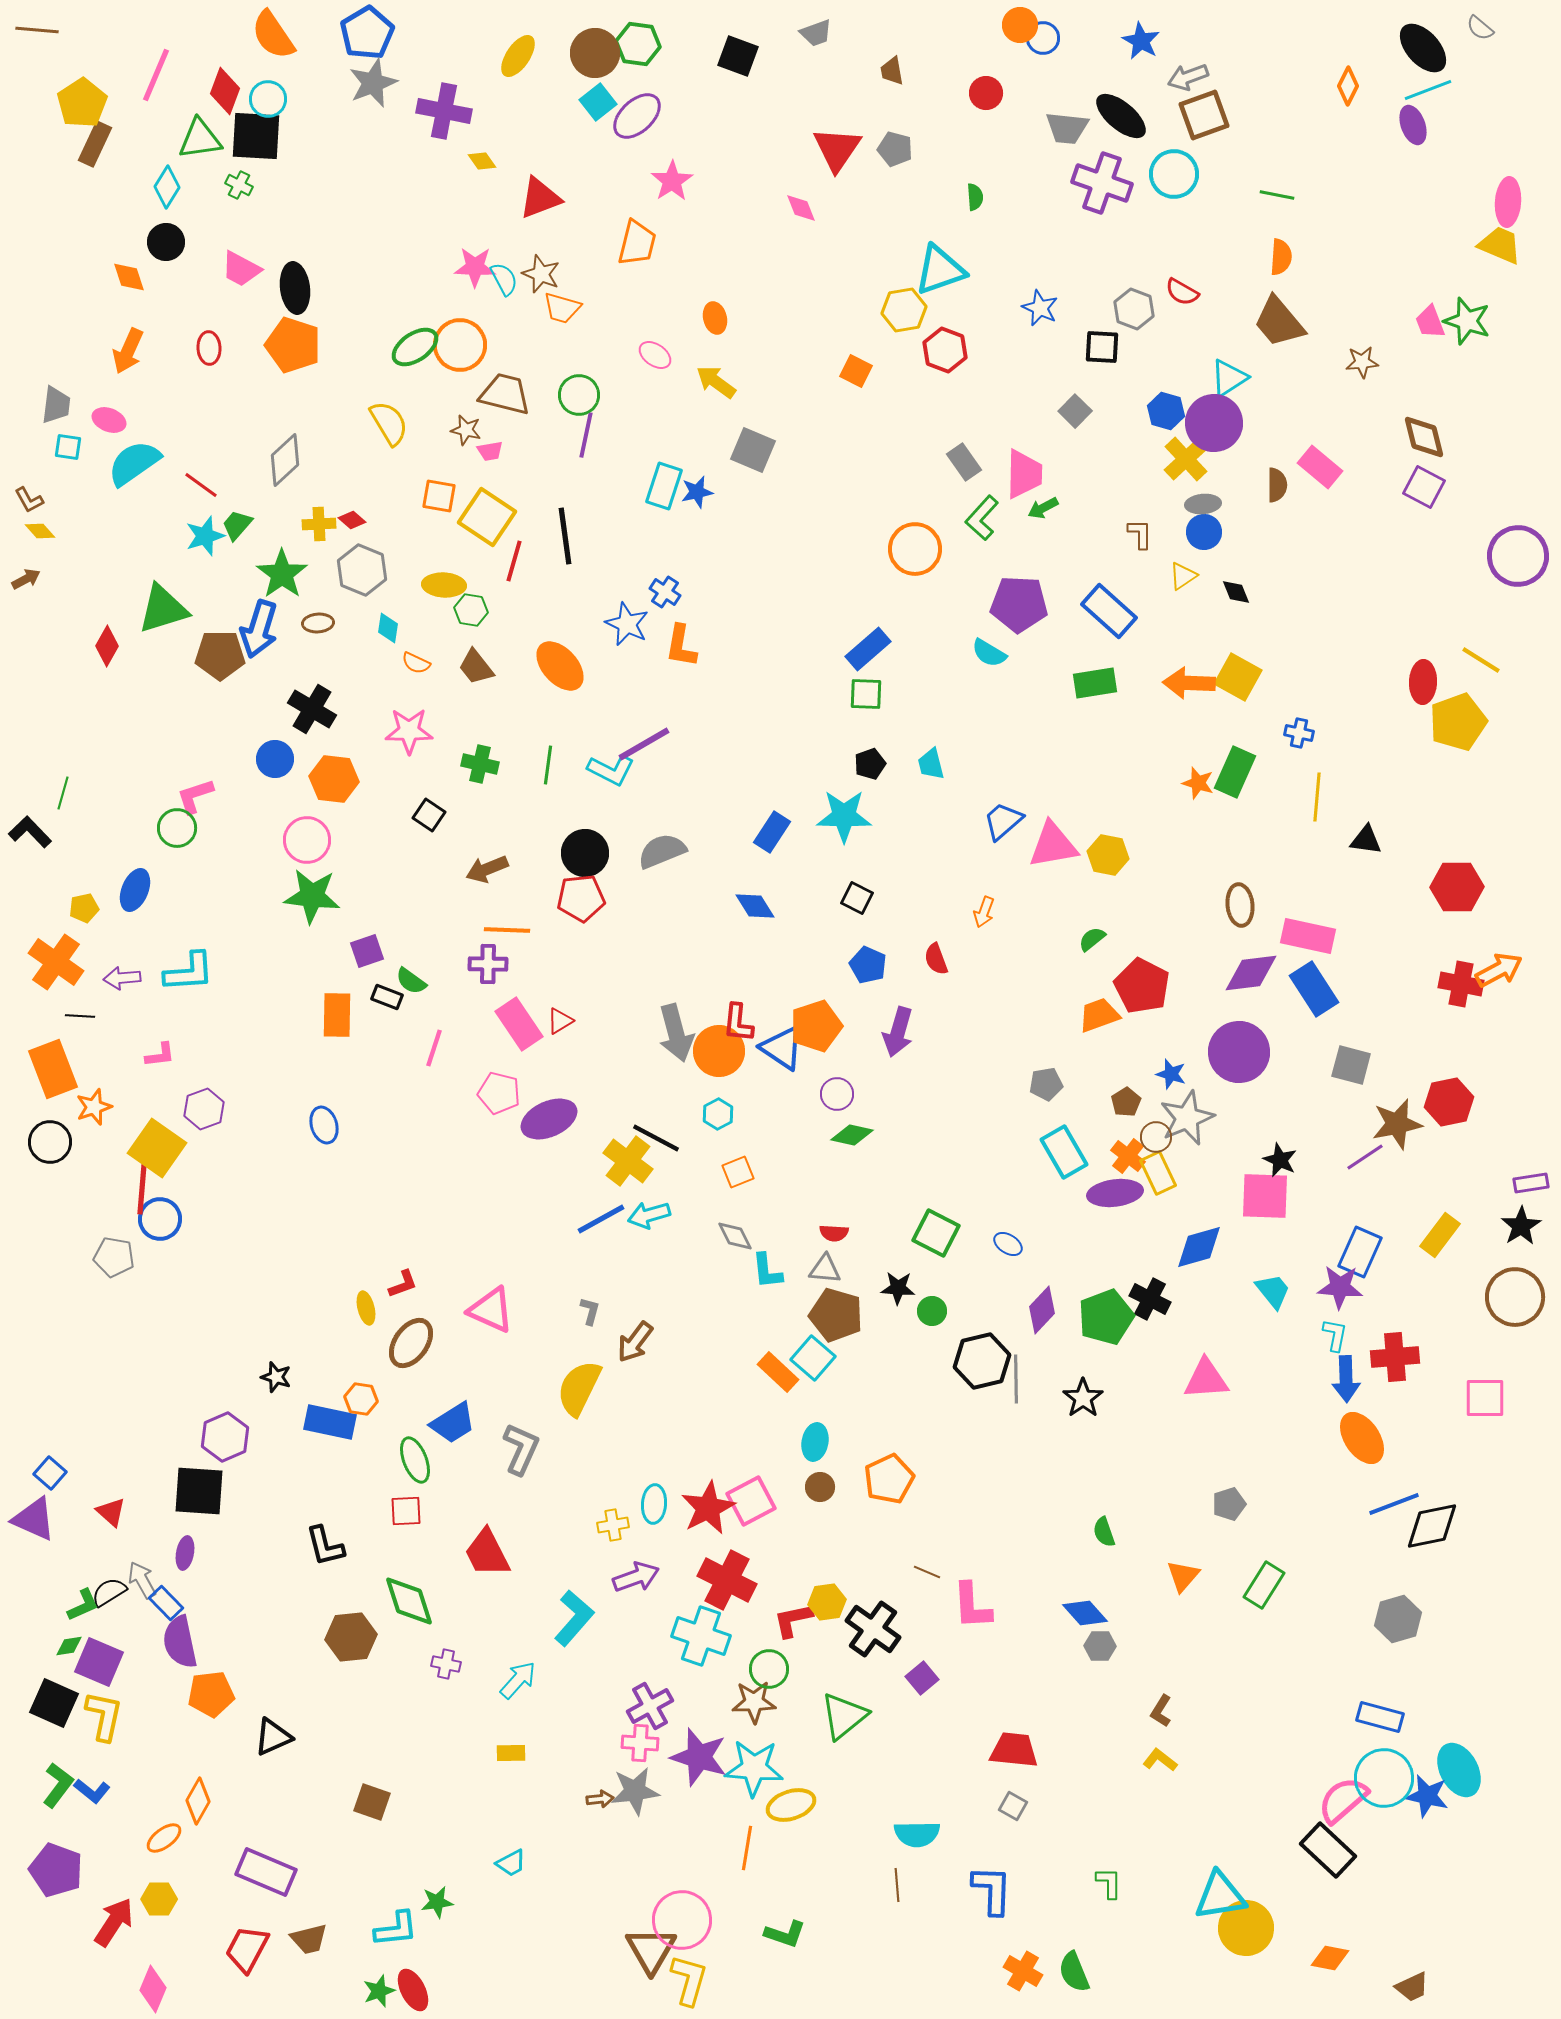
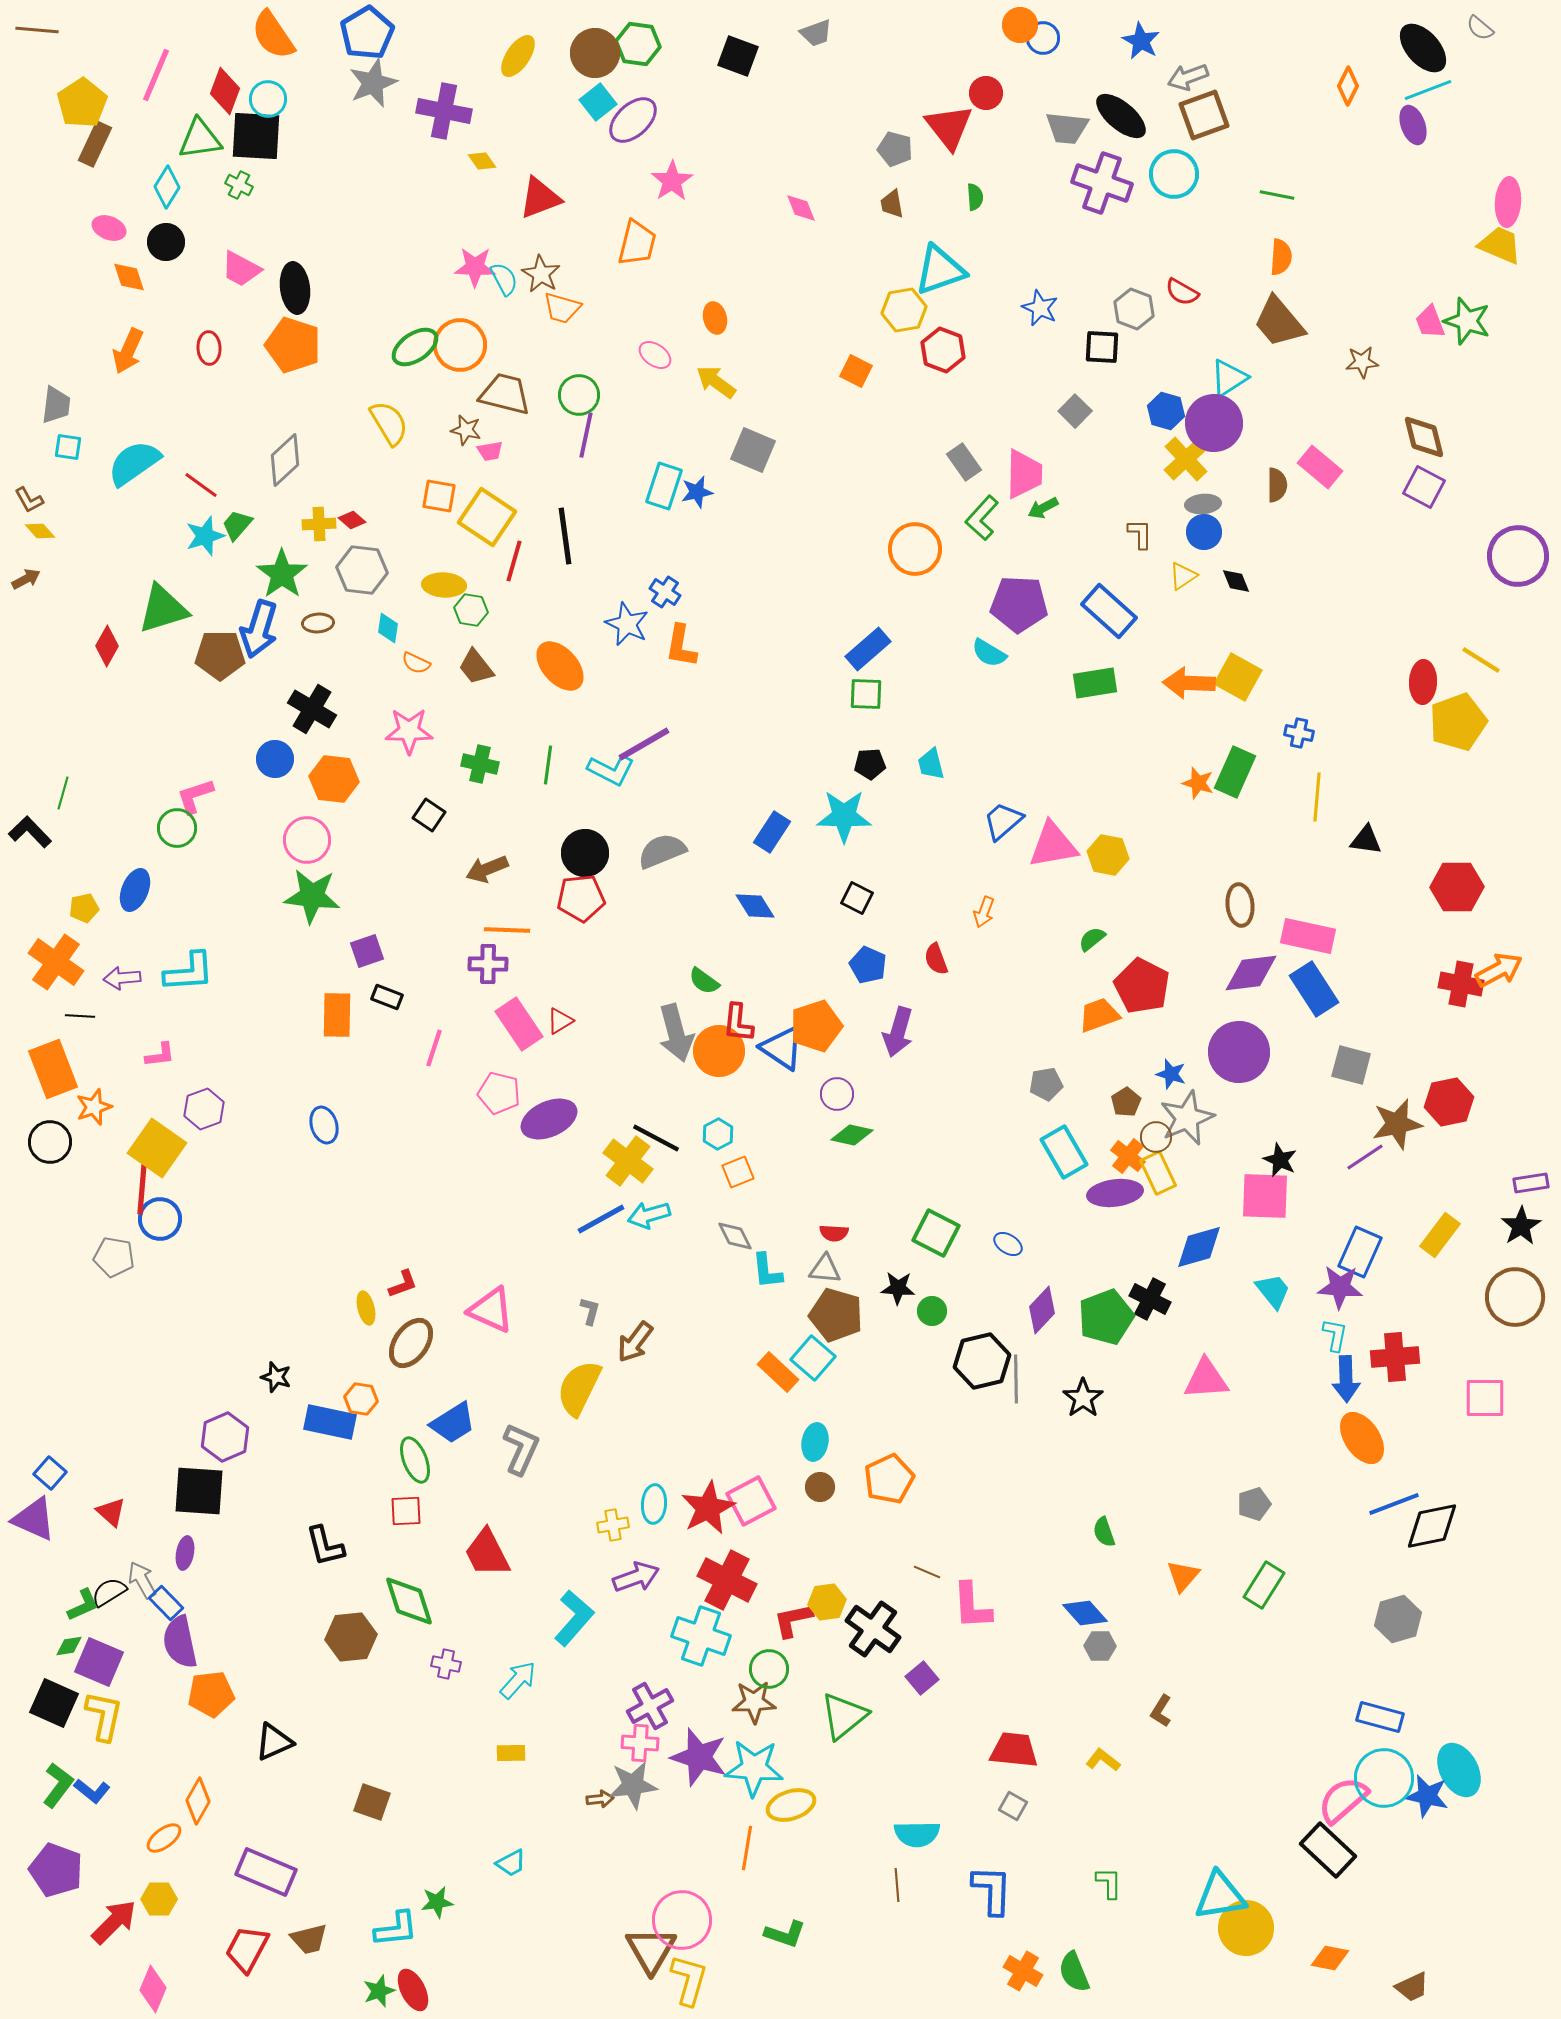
brown trapezoid at (892, 71): moved 133 px down
purple ellipse at (637, 116): moved 4 px left, 4 px down
red triangle at (837, 149): moved 112 px right, 22 px up; rotated 12 degrees counterclockwise
brown star at (541, 274): rotated 9 degrees clockwise
red hexagon at (945, 350): moved 2 px left
pink ellipse at (109, 420): moved 192 px up
gray hexagon at (362, 570): rotated 15 degrees counterclockwise
black diamond at (1236, 592): moved 11 px up
black pentagon at (870, 764): rotated 16 degrees clockwise
green semicircle at (411, 981): moved 293 px right
cyan hexagon at (718, 1114): moved 20 px down
gray pentagon at (1229, 1504): moved 25 px right
black triangle at (273, 1737): moved 1 px right, 5 px down
yellow L-shape at (1160, 1760): moved 57 px left
gray star at (635, 1791): moved 2 px left, 6 px up
red arrow at (114, 1922): rotated 12 degrees clockwise
